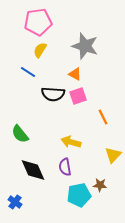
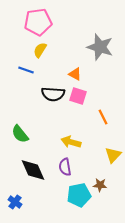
gray star: moved 15 px right, 1 px down
blue line: moved 2 px left, 2 px up; rotated 14 degrees counterclockwise
pink square: rotated 36 degrees clockwise
